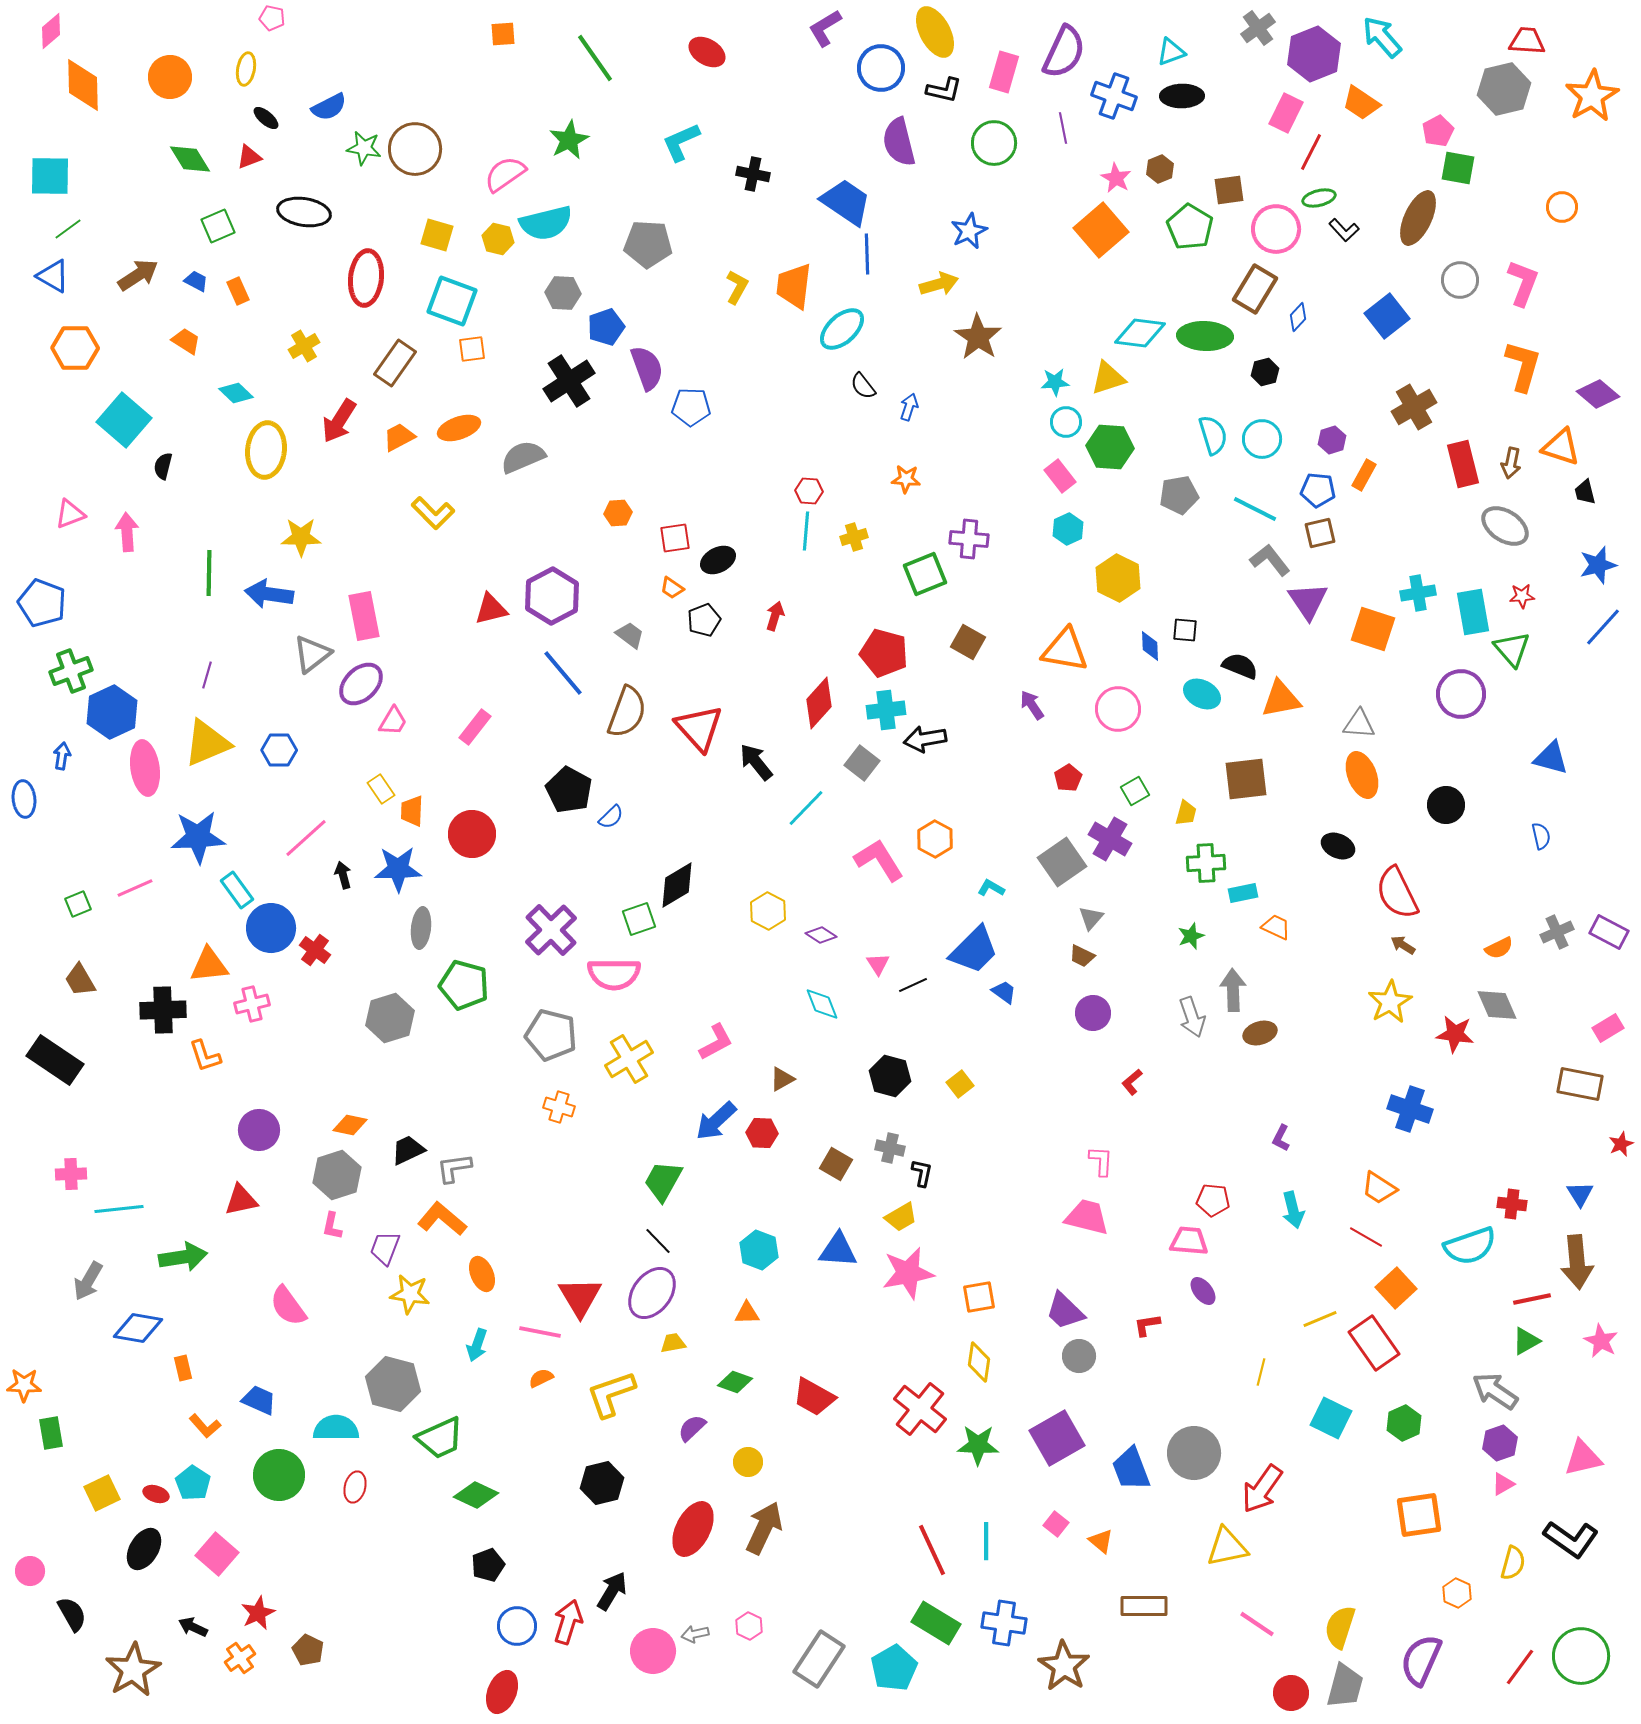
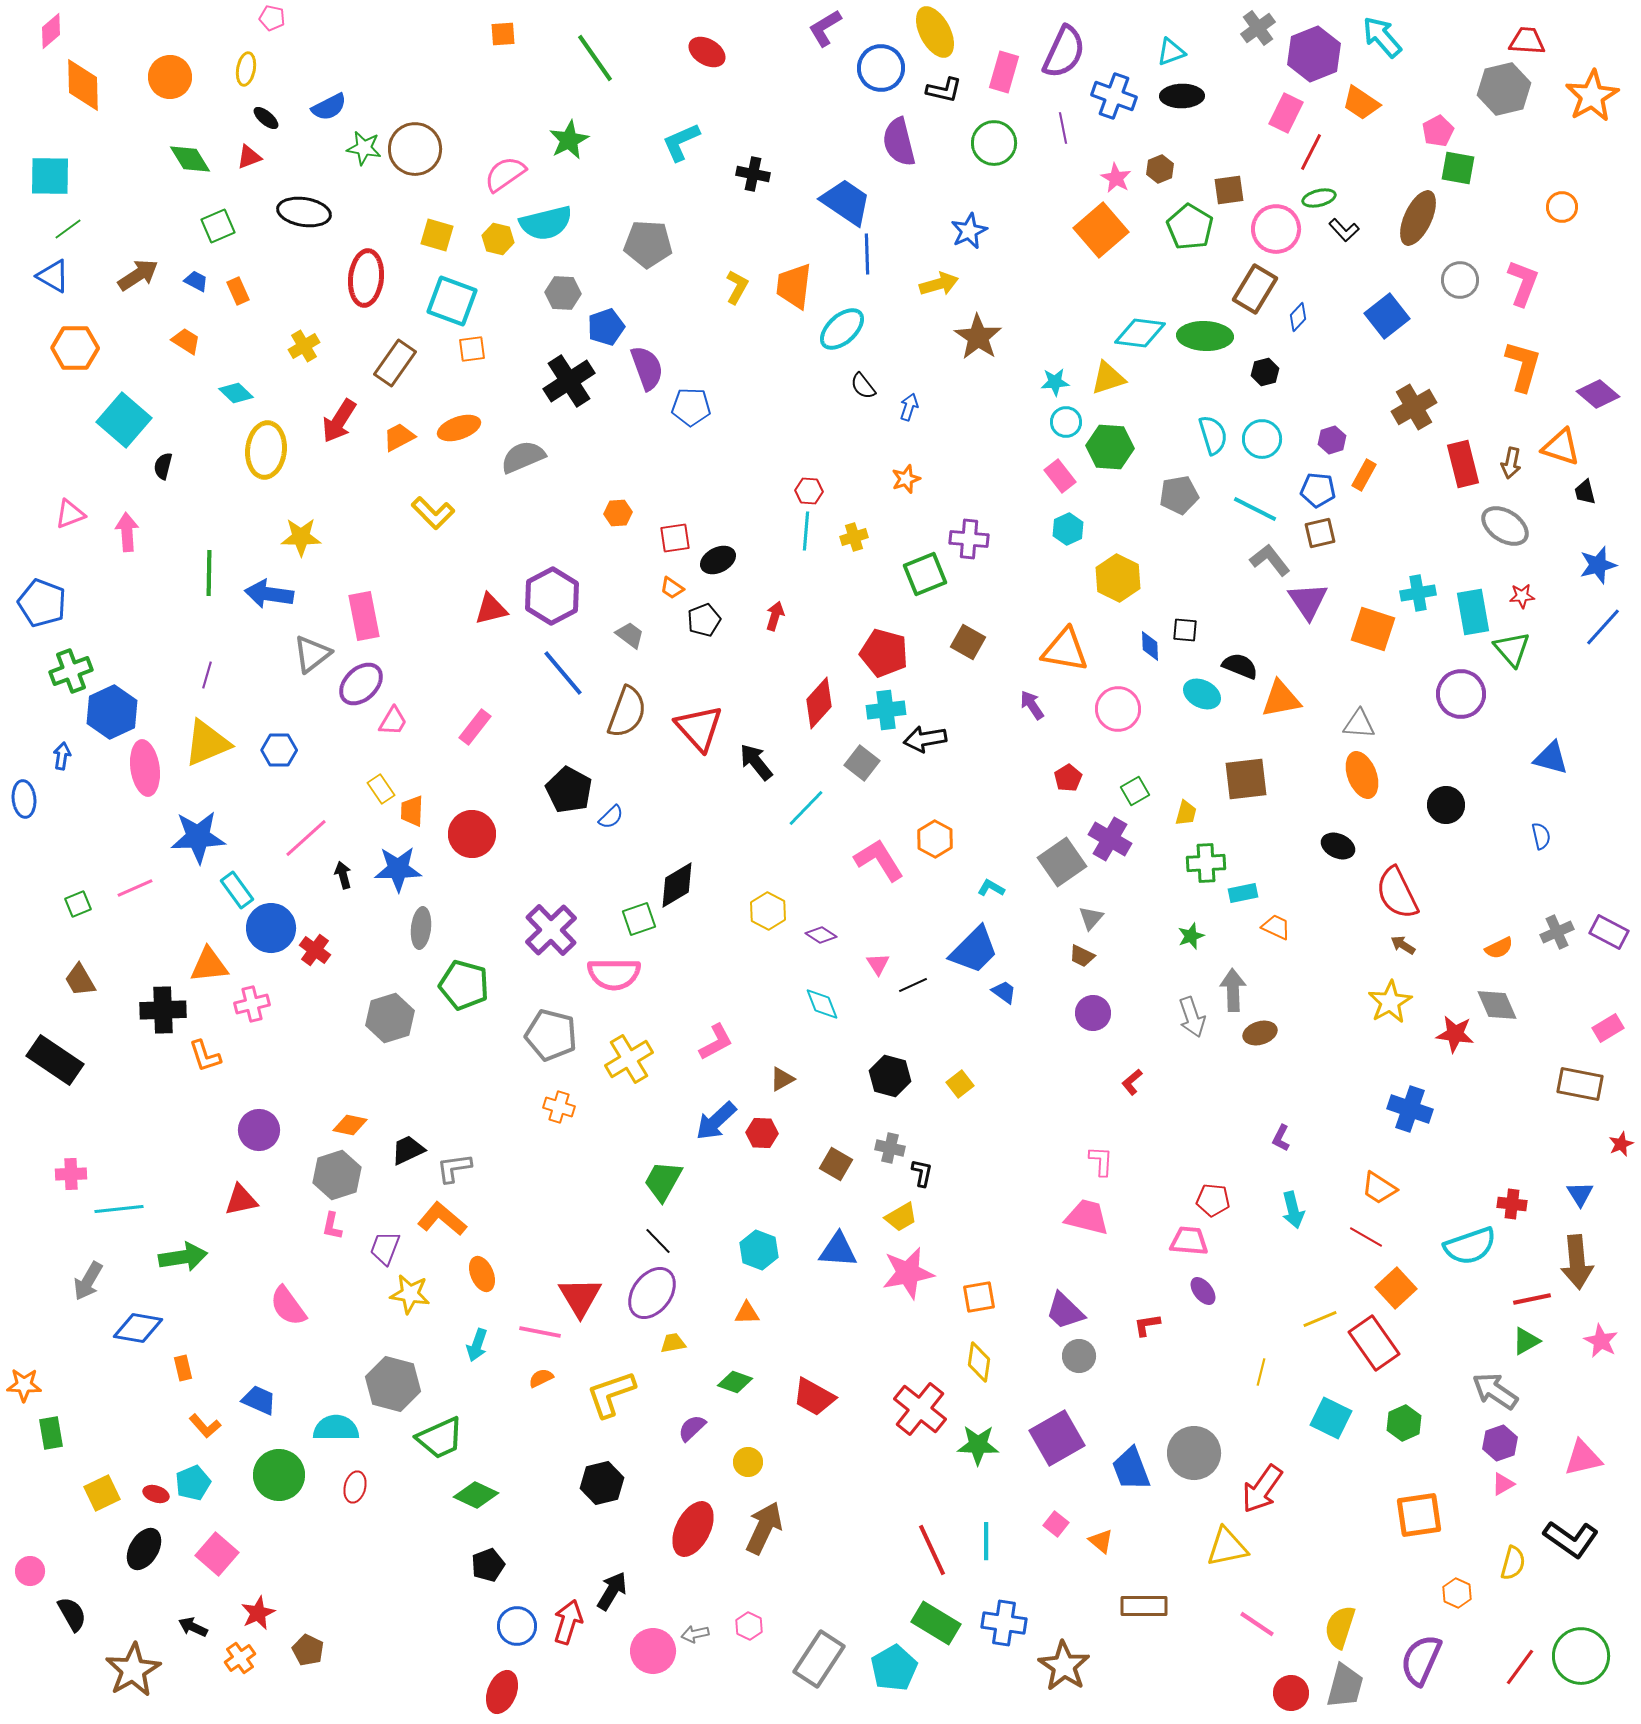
orange star at (906, 479): rotated 24 degrees counterclockwise
cyan pentagon at (193, 1483): rotated 16 degrees clockwise
